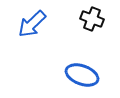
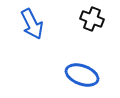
blue arrow: rotated 72 degrees counterclockwise
